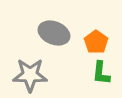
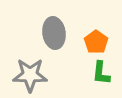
gray ellipse: rotated 60 degrees clockwise
